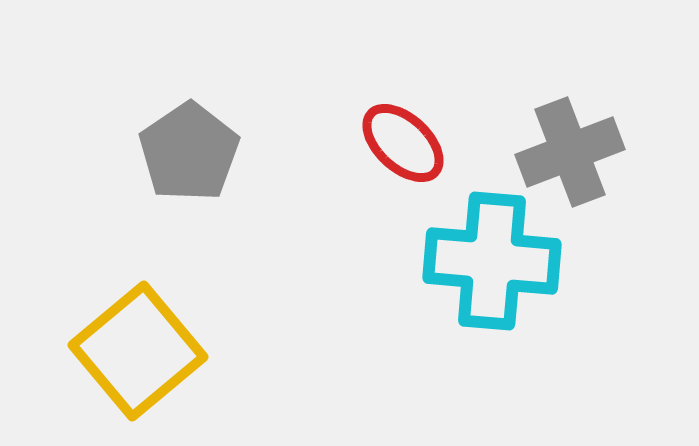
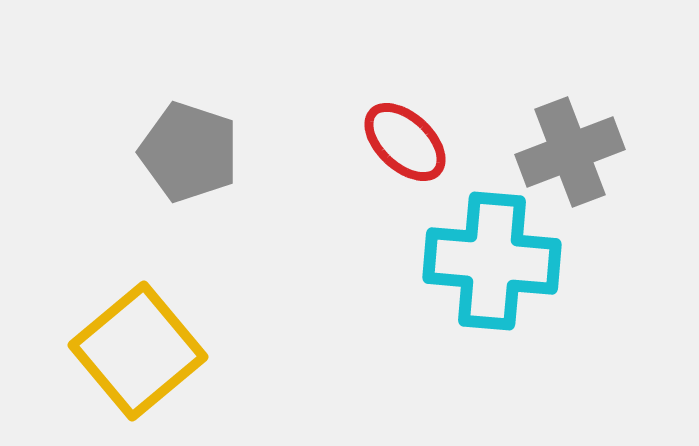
red ellipse: moved 2 px right, 1 px up
gray pentagon: rotated 20 degrees counterclockwise
